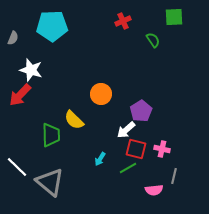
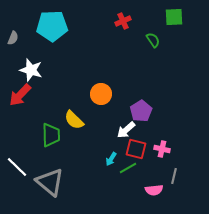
cyan arrow: moved 11 px right
